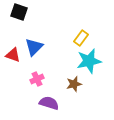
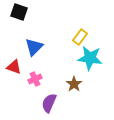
yellow rectangle: moved 1 px left, 1 px up
red triangle: moved 1 px right, 12 px down
cyan star: moved 1 px right, 3 px up; rotated 20 degrees clockwise
pink cross: moved 2 px left
brown star: rotated 21 degrees counterclockwise
purple semicircle: rotated 84 degrees counterclockwise
